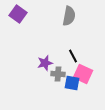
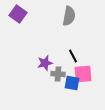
pink square: rotated 30 degrees counterclockwise
